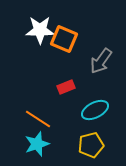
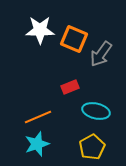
orange square: moved 10 px right
gray arrow: moved 7 px up
red rectangle: moved 4 px right
cyan ellipse: moved 1 px right, 1 px down; rotated 40 degrees clockwise
orange line: moved 2 px up; rotated 56 degrees counterclockwise
yellow pentagon: moved 1 px right, 2 px down; rotated 15 degrees counterclockwise
